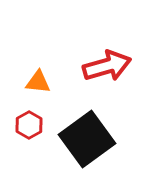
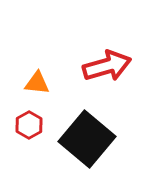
orange triangle: moved 1 px left, 1 px down
black square: rotated 14 degrees counterclockwise
